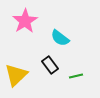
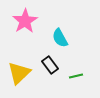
cyan semicircle: rotated 24 degrees clockwise
yellow triangle: moved 3 px right, 2 px up
